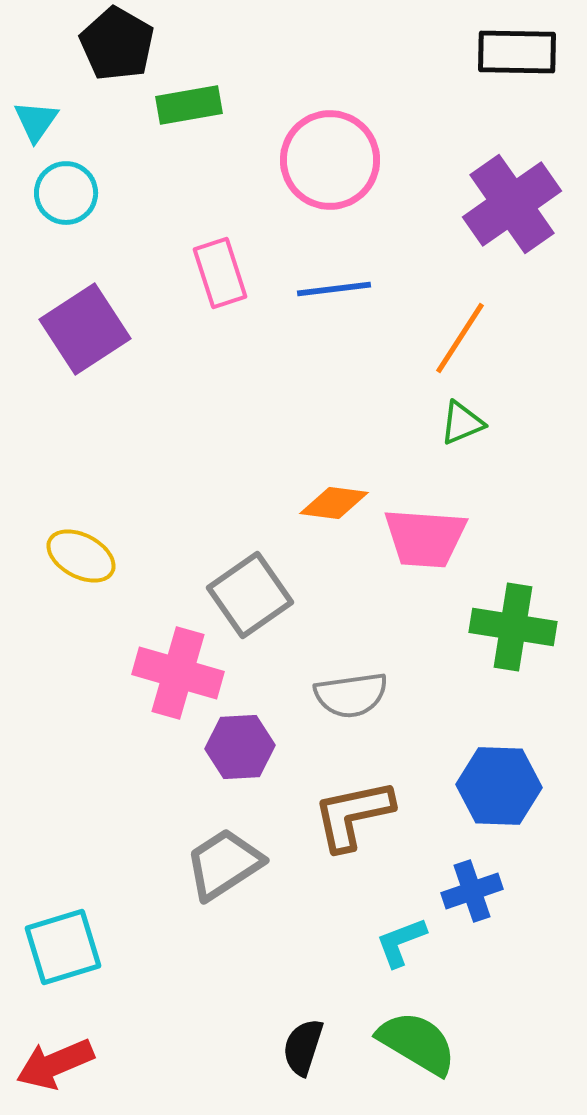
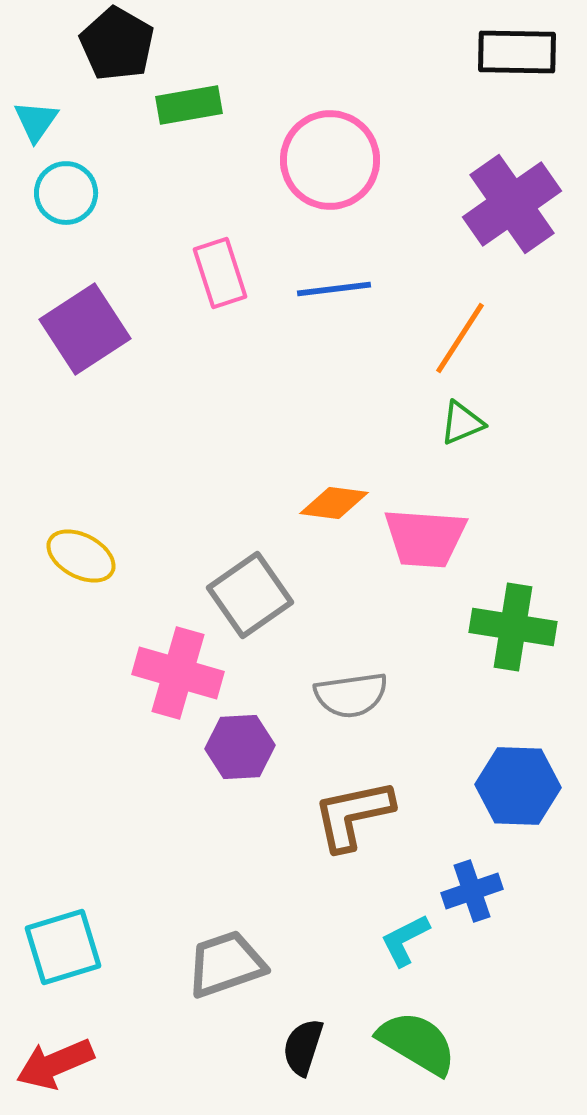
blue hexagon: moved 19 px right
gray trapezoid: moved 2 px right, 100 px down; rotated 14 degrees clockwise
cyan L-shape: moved 4 px right, 2 px up; rotated 6 degrees counterclockwise
